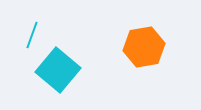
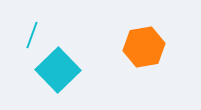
cyan square: rotated 6 degrees clockwise
